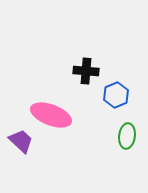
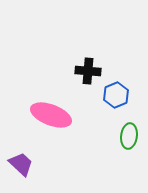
black cross: moved 2 px right
green ellipse: moved 2 px right
purple trapezoid: moved 23 px down
